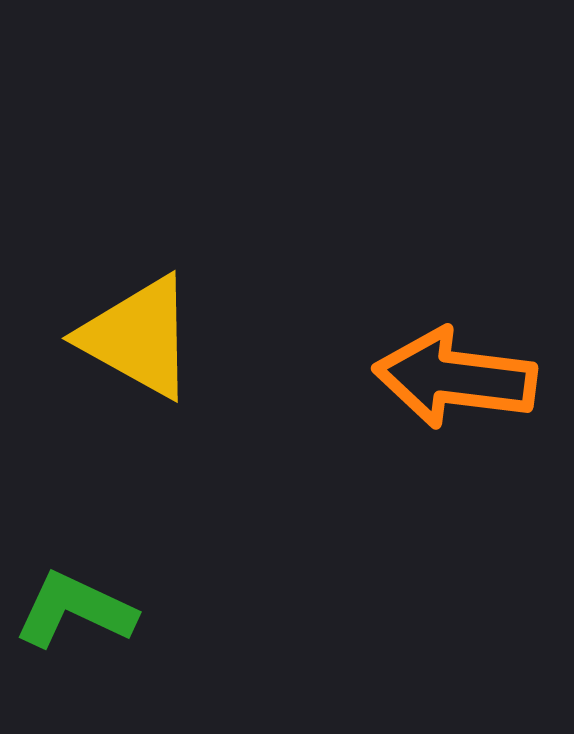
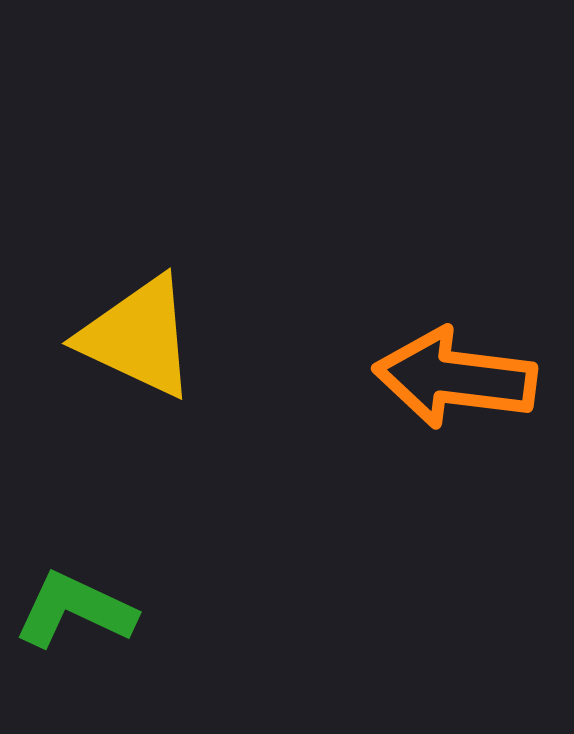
yellow triangle: rotated 4 degrees counterclockwise
